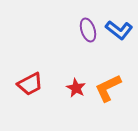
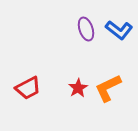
purple ellipse: moved 2 px left, 1 px up
red trapezoid: moved 2 px left, 4 px down
red star: moved 2 px right; rotated 12 degrees clockwise
